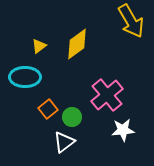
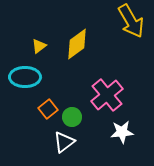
white star: moved 1 px left, 2 px down
